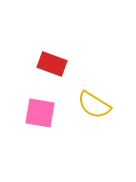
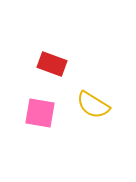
yellow semicircle: moved 1 px left
